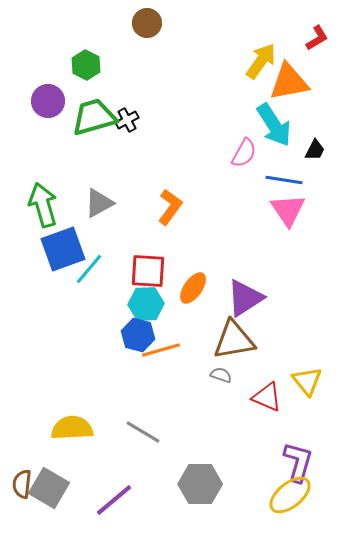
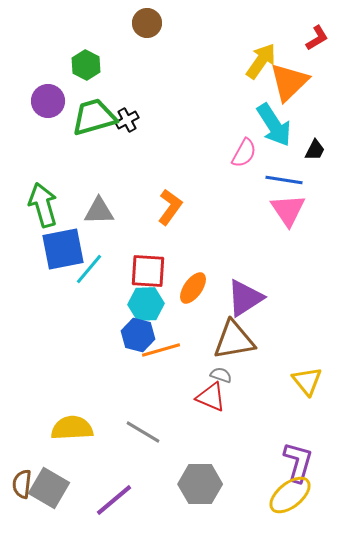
orange triangle: rotated 33 degrees counterclockwise
gray triangle: moved 8 px down; rotated 28 degrees clockwise
blue square: rotated 9 degrees clockwise
red triangle: moved 56 px left
